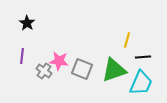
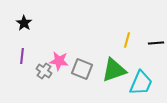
black star: moved 3 px left
black line: moved 13 px right, 14 px up
